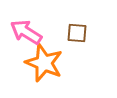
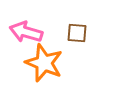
pink arrow: rotated 16 degrees counterclockwise
